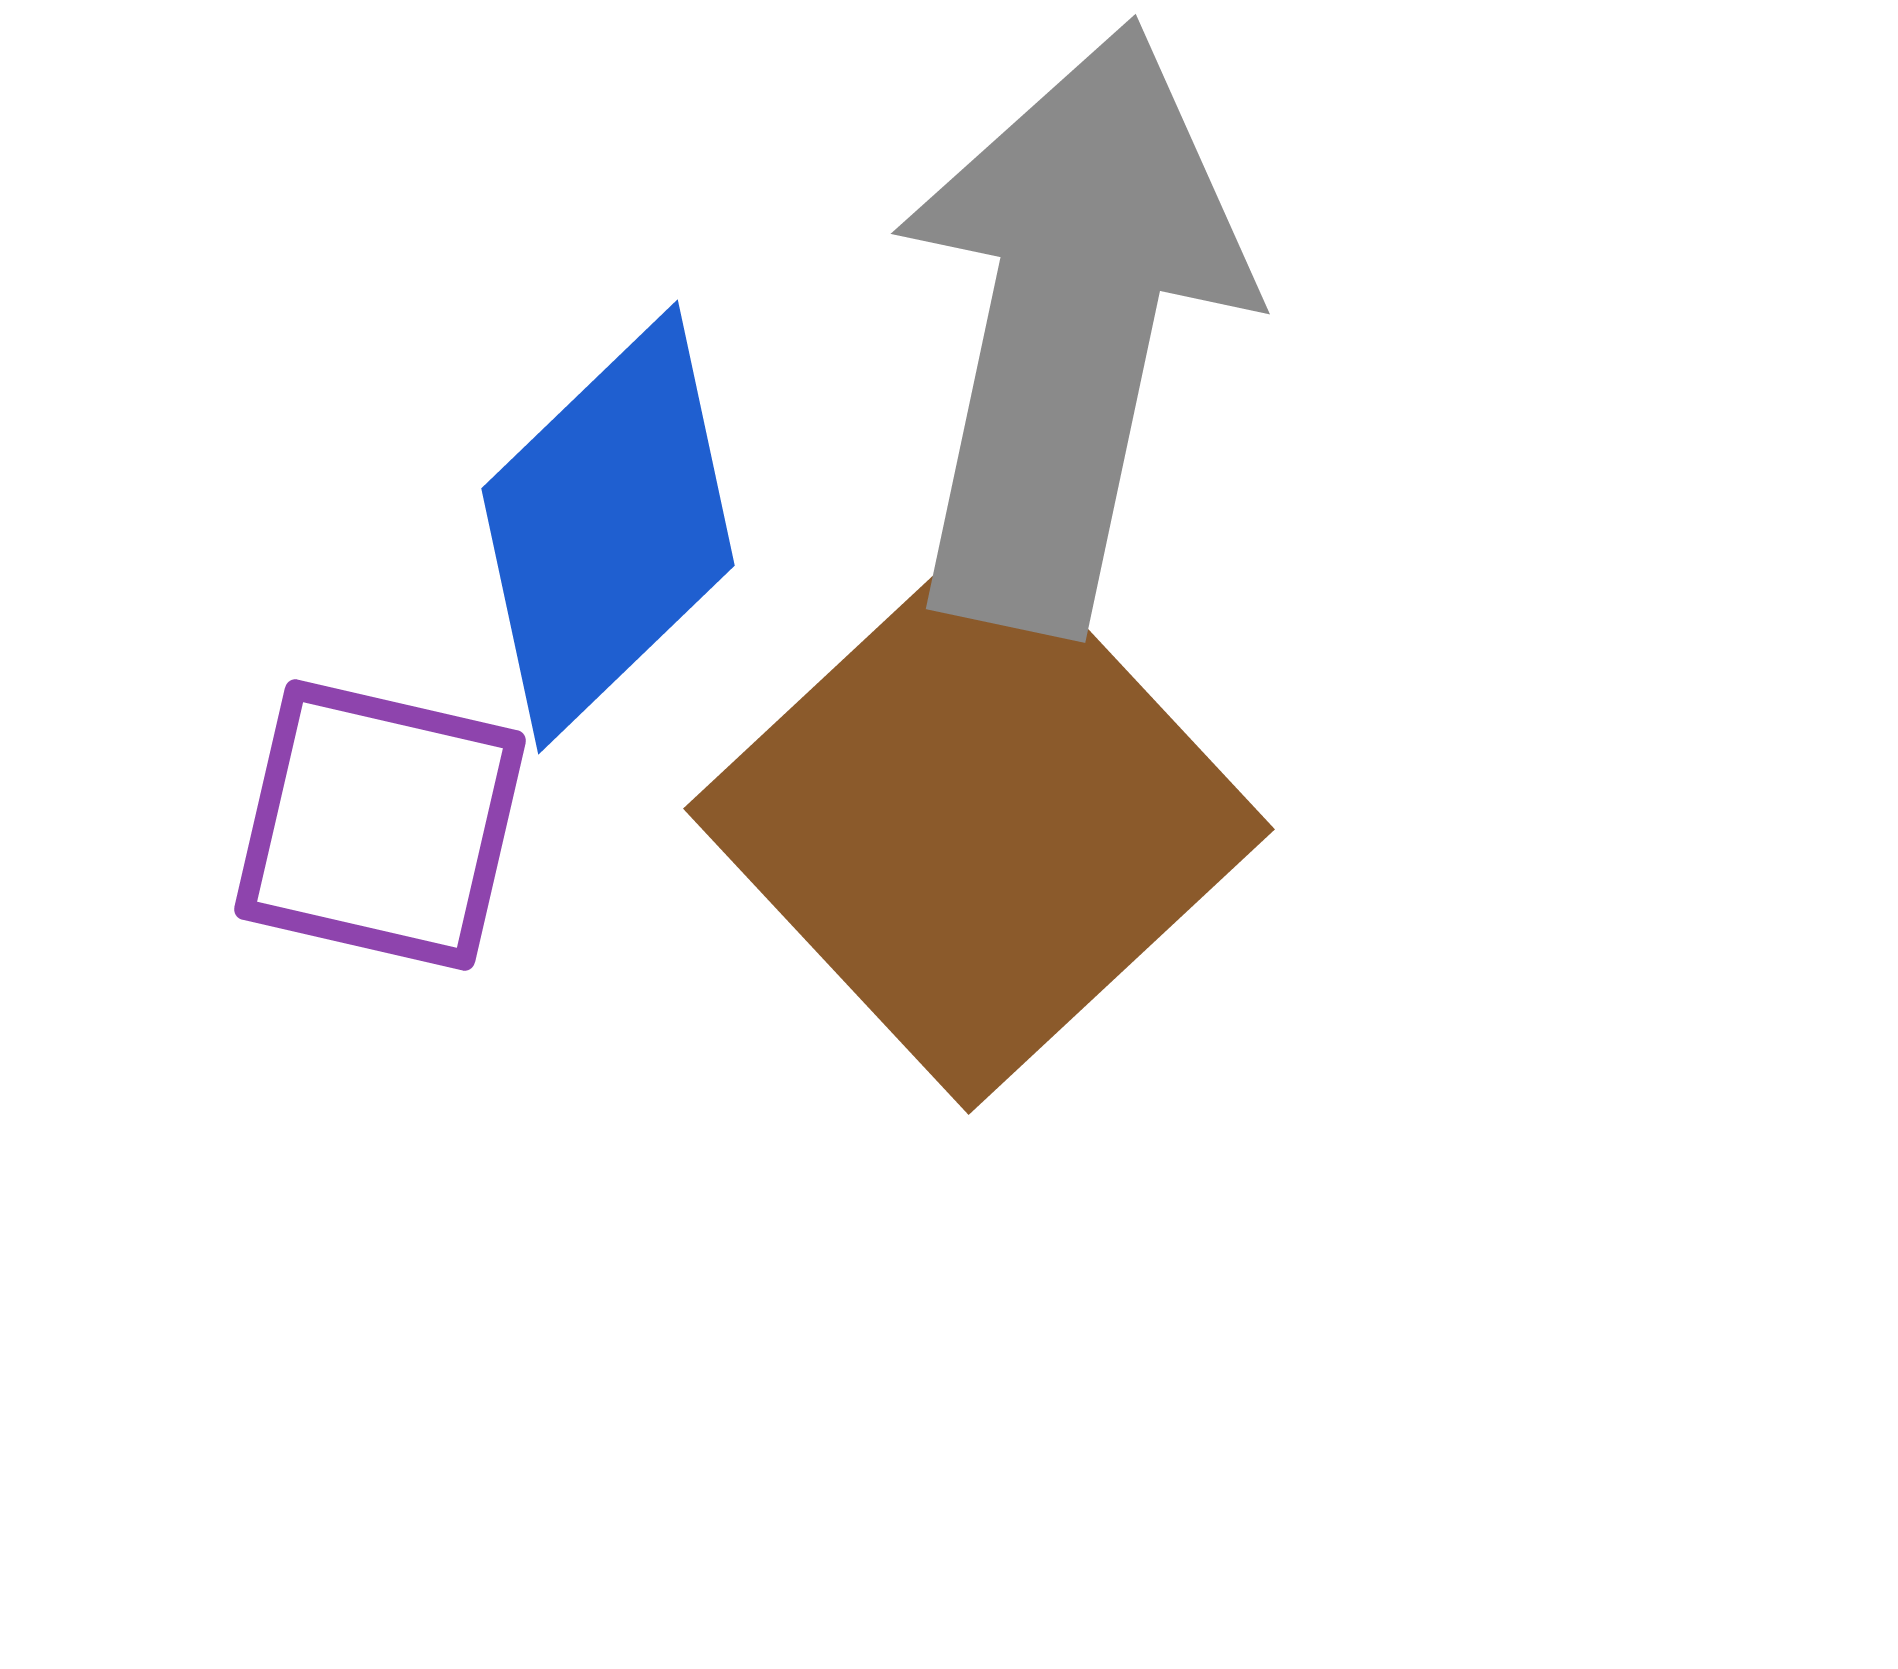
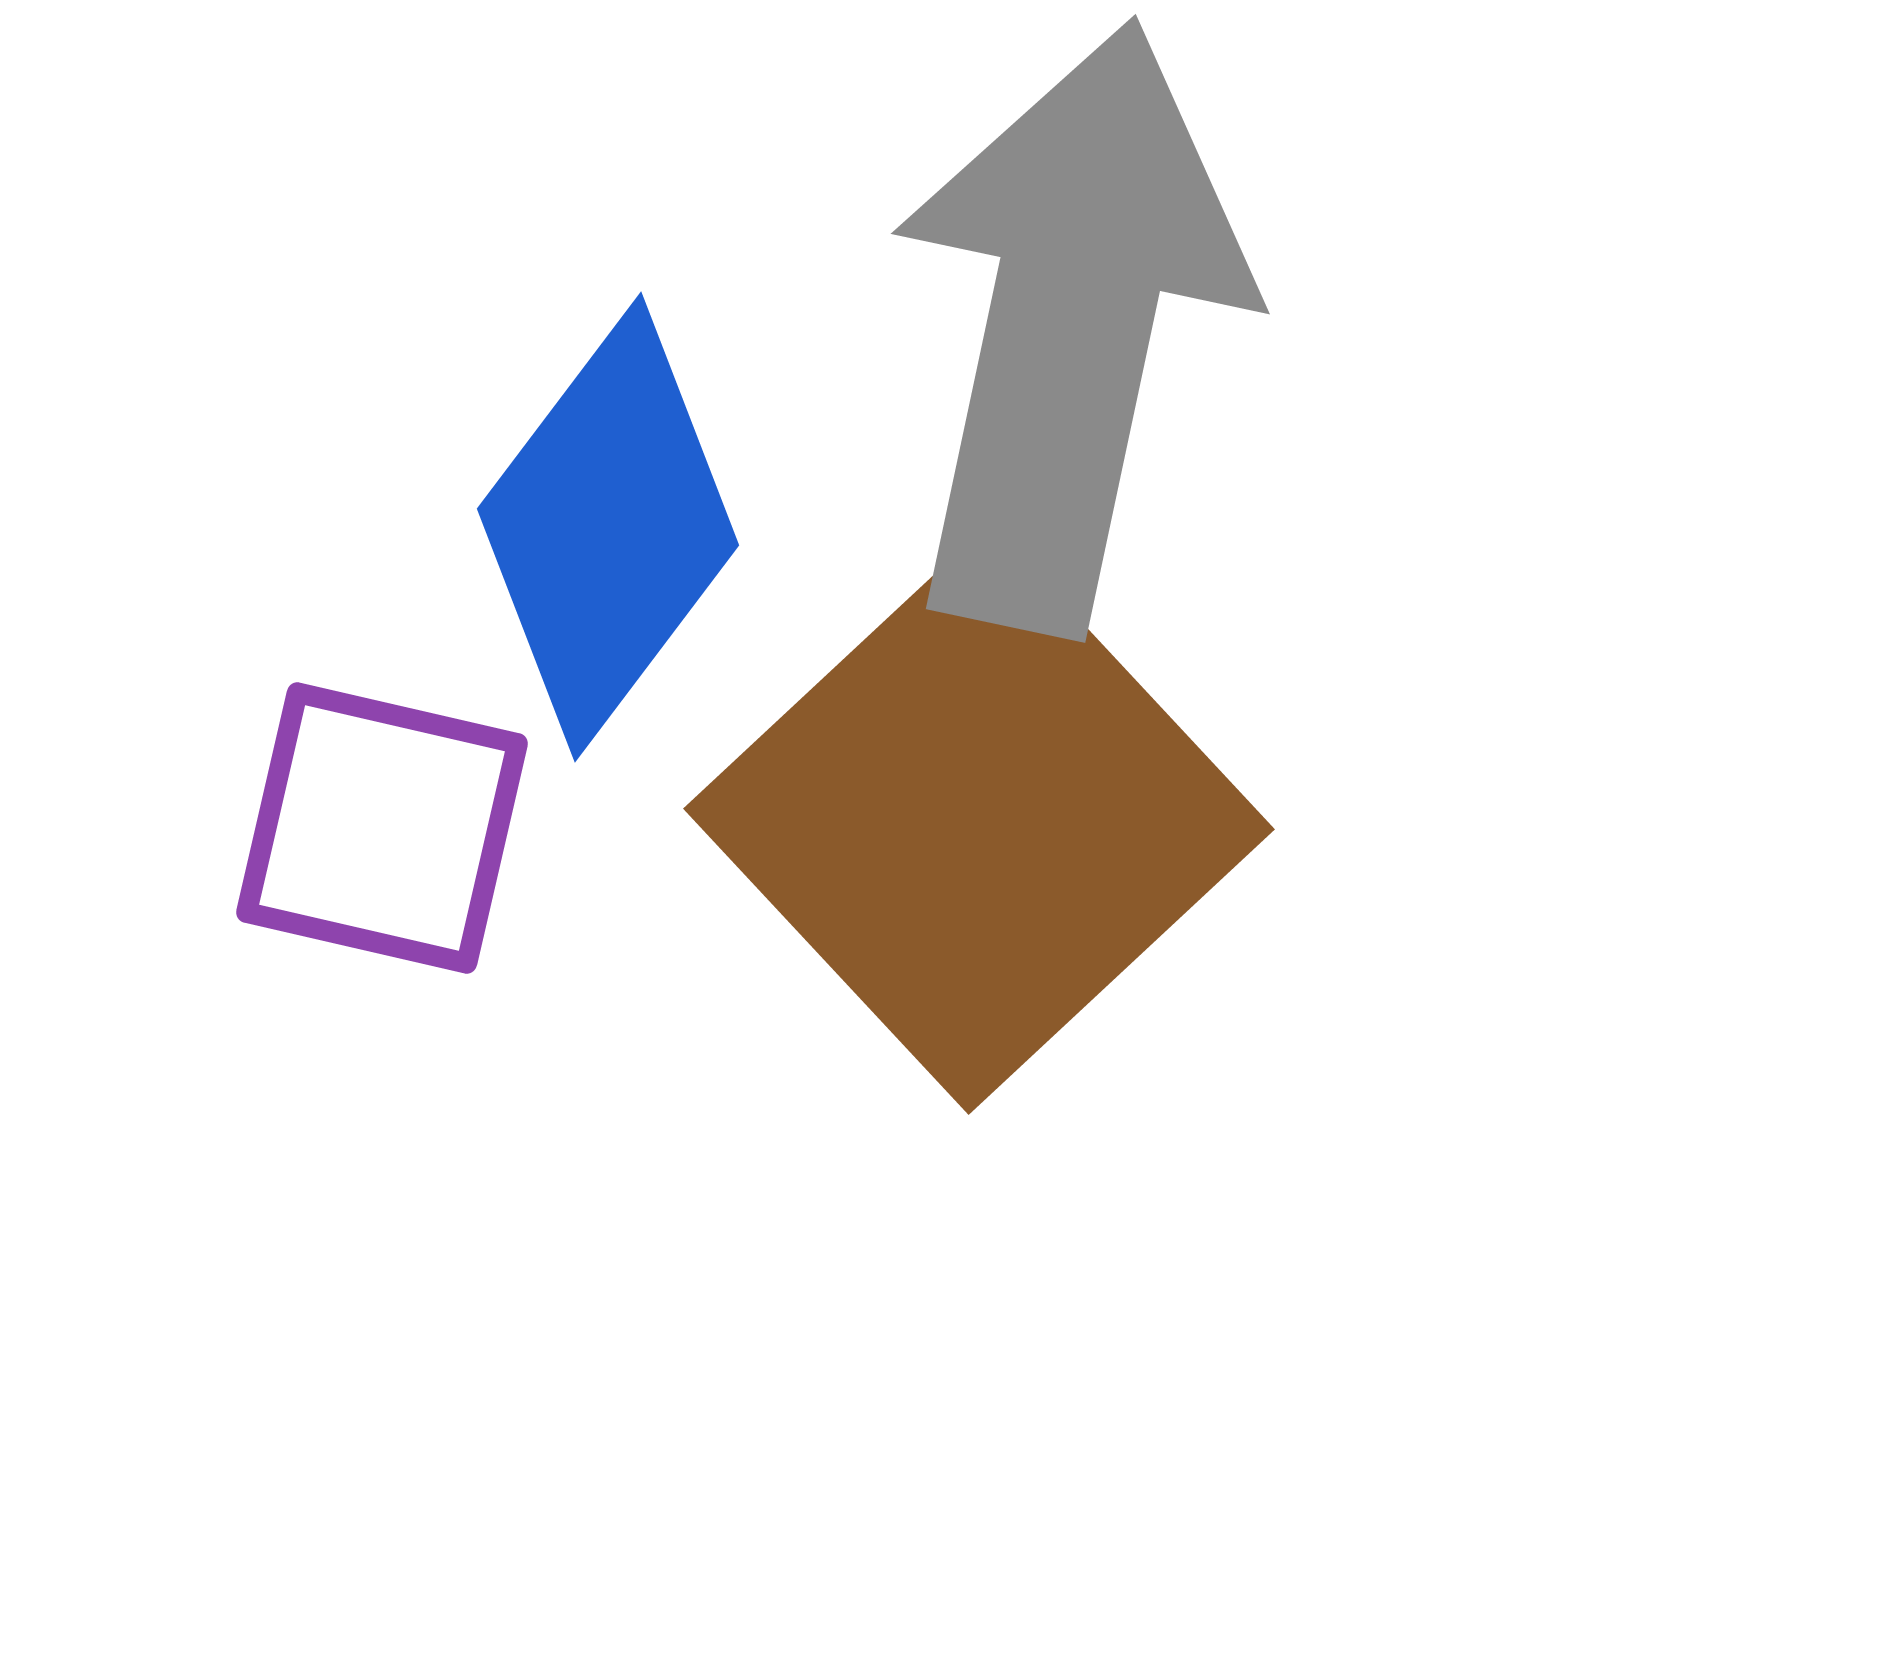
blue diamond: rotated 9 degrees counterclockwise
purple square: moved 2 px right, 3 px down
